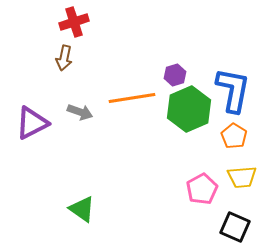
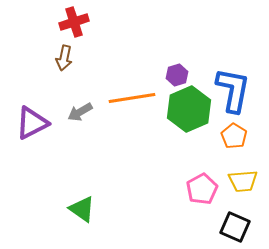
purple hexagon: moved 2 px right
gray arrow: rotated 130 degrees clockwise
yellow trapezoid: moved 1 px right, 4 px down
